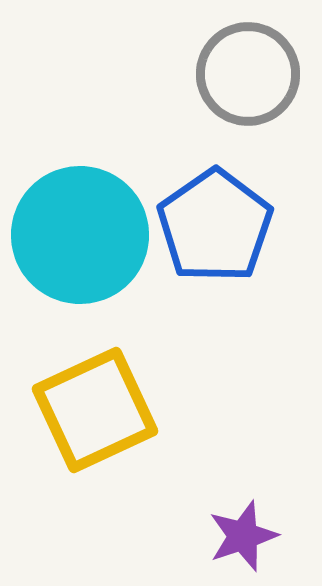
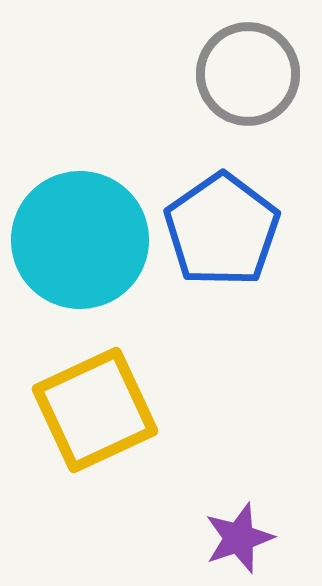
blue pentagon: moved 7 px right, 4 px down
cyan circle: moved 5 px down
purple star: moved 4 px left, 2 px down
